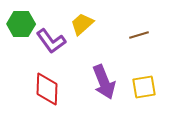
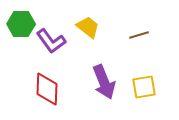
yellow trapezoid: moved 6 px right, 3 px down; rotated 80 degrees clockwise
